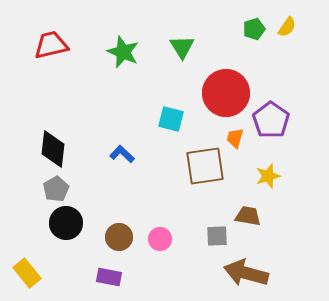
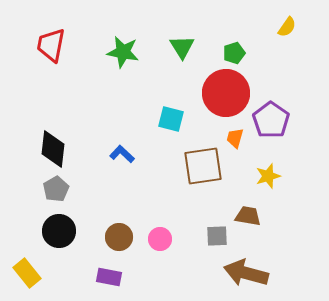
green pentagon: moved 20 px left, 24 px down
red trapezoid: rotated 66 degrees counterclockwise
green star: rotated 12 degrees counterclockwise
brown square: moved 2 px left
black circle: moved 7 px left, 8 px down
